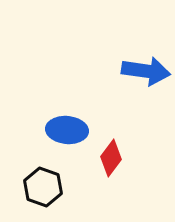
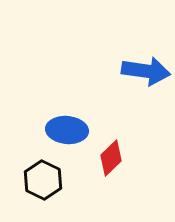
red diamond: rotated 9 degrees clockwise
black hexagon: moved 7 px up; rotated 6 degrees clockwise
